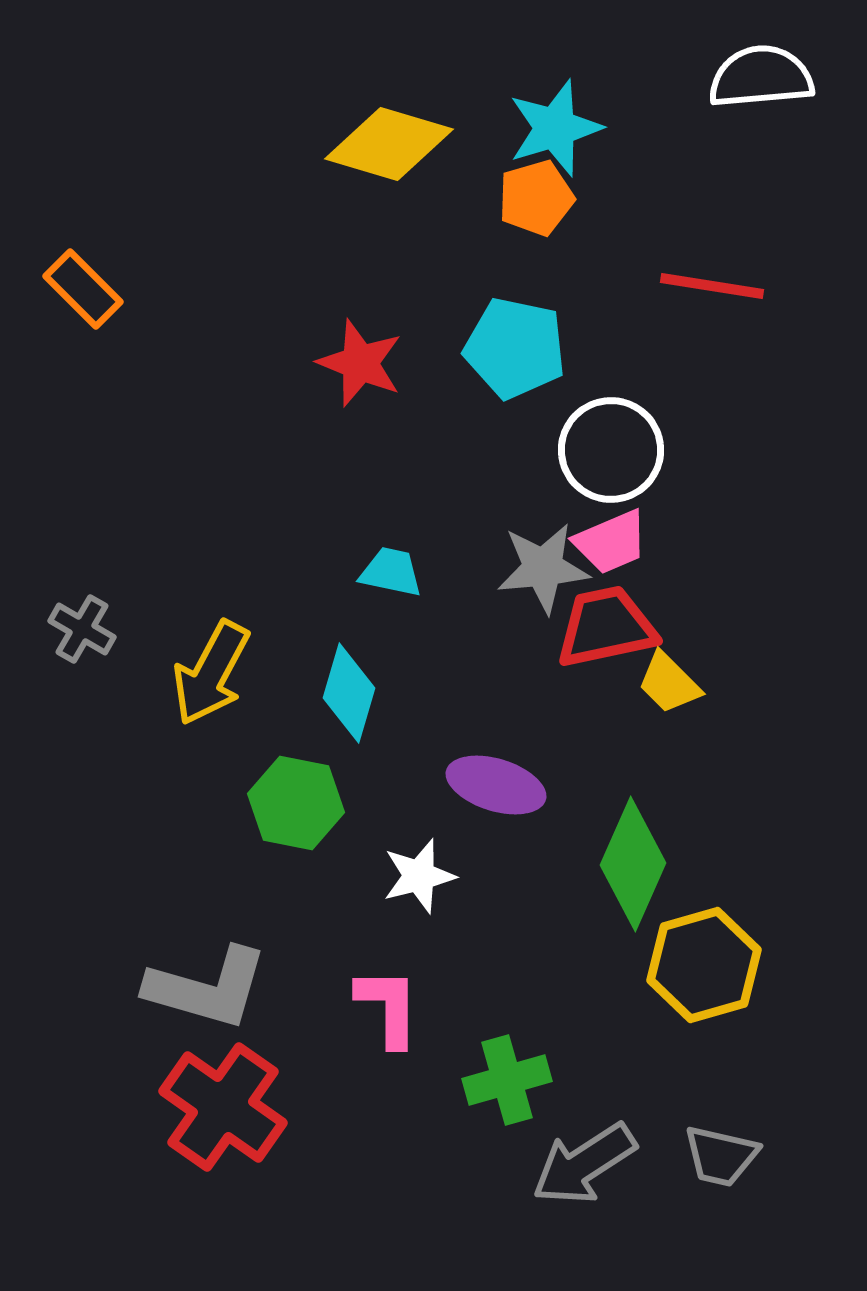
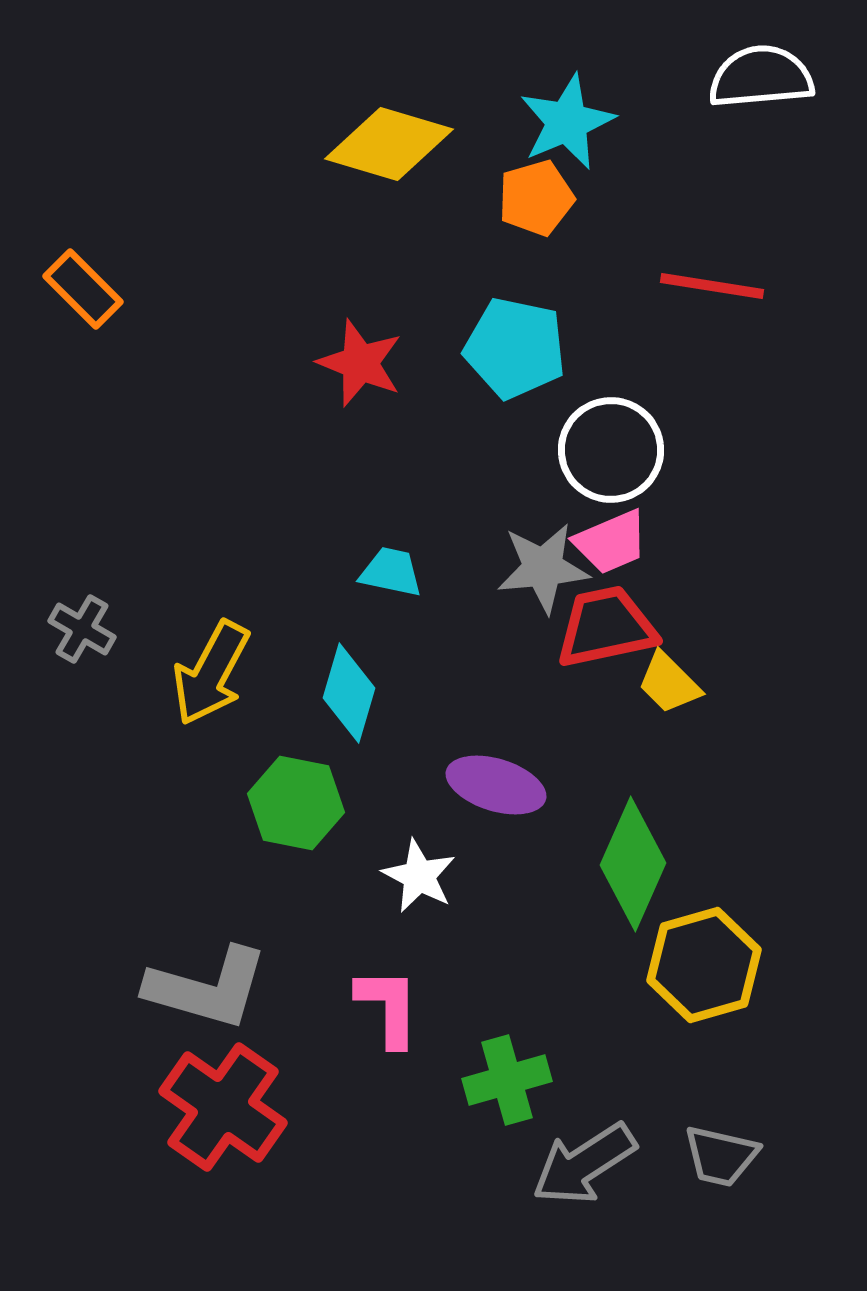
cyan star: moved 12 px right, 6 px up; rotated 6 degrees counterclockwise
white star: rotated 30 degrees counterclockwise
